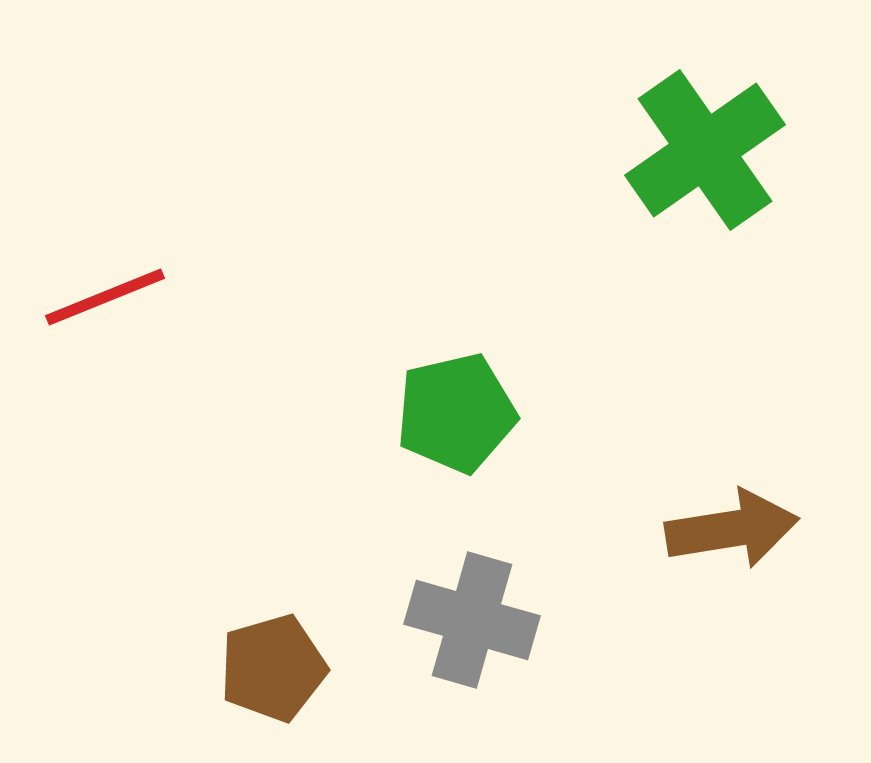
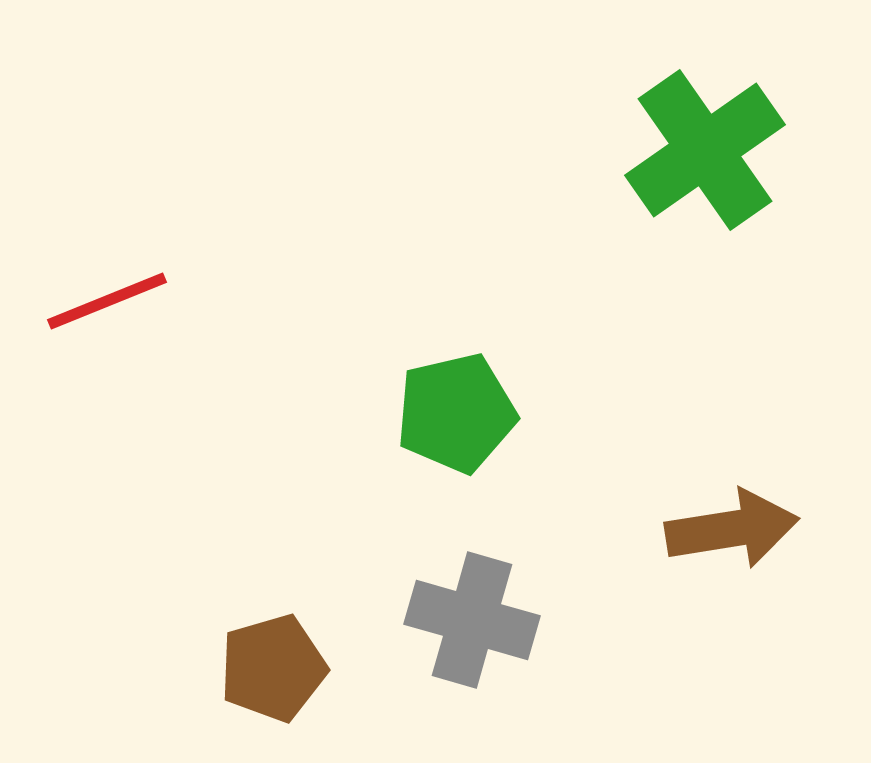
red line: moved 2 px right, 4 px down
